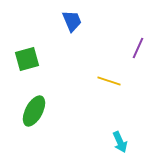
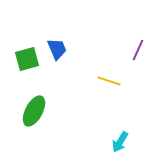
blue trapezoid: moved 15 px left, 28 px down
purple line: moved 2 px down
cyan arrow: rotated 55 degrees clockwise
